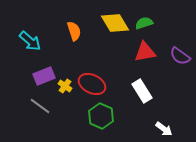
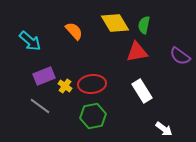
green semicircle: moved 2 px down; rotated 60 degrees counterclockwise
orange semicircle: rotated 24 degrees counterclockwise
red triangle: moved 8 px left
red ellipse: rotated 32 degrees counterclockwise
green hexagon: moved 8 px left; rotated 25 degrees clockwise
